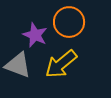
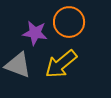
purple star: moved 2 px up; rotated 15 degrees counterclockwise
